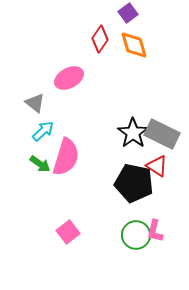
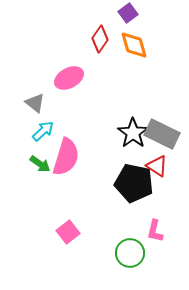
green circle: moved 6 px left, 18 px down
